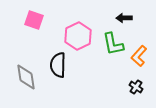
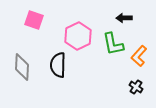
gray diamond: moved 4 px left, 10 px up; rotated 12 degrees clockwise
